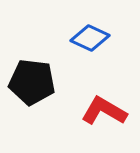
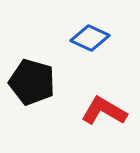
black pentagon: rotated 9 degrees clockwise
